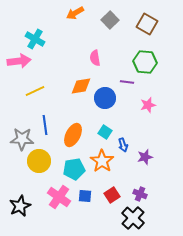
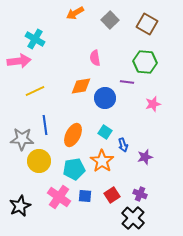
pink star: moved 5 px right, 1 px up
